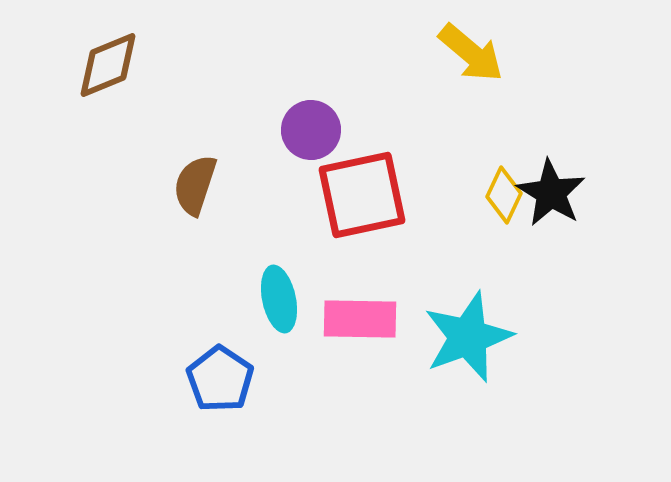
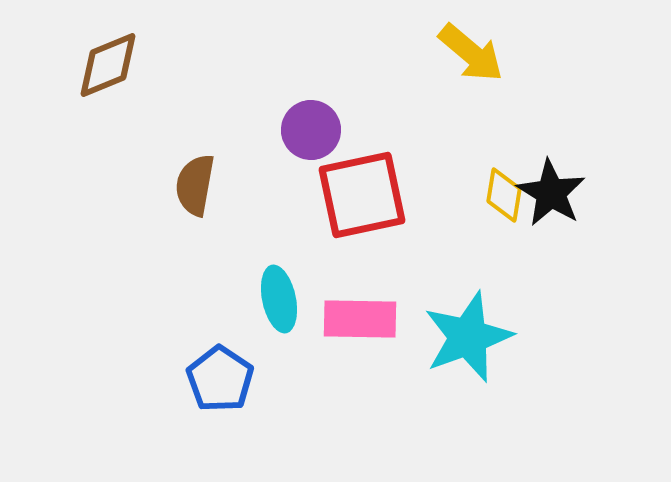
brown semicircle: rotated 8 degrees counterclockwise
yellow diamond: rotated 16 degrees counterclockwise
